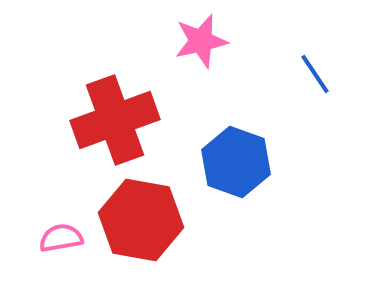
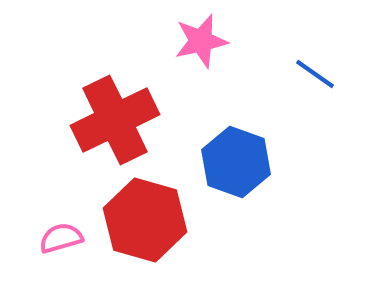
blue line: rotated 21 degrees counterclockwise
red cross: rotated 6 degrees counterclockwise
red hexagon: moved 4 px right; rotated 6 degrees clockwise
pink semicircle: rotated 6 degrees counterclockwise
